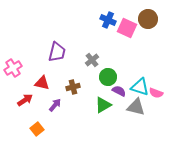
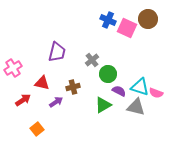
green circle: moved 3 px up
red arrow: moved 2 px left
purple arrow: moved 1 px right, 3 px up; rotated 16 degrees clockwise
